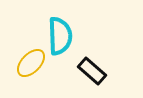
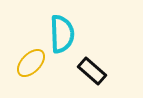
cyan semicircle: moved 2 px right, 2 px up
